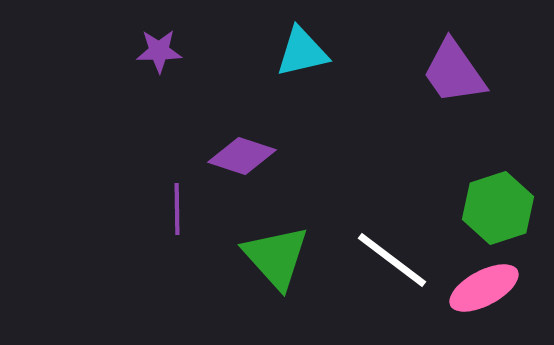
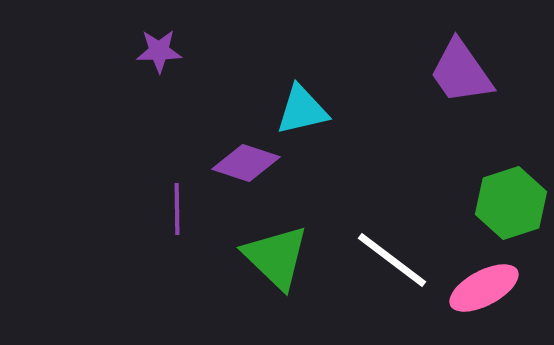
cyan triangle: moved 58 px down
purple trapezoid: moved 7 px right
purple diamond: moved 4 px right, 7 px down
green hexagon: moved 13 px right, 5 px up
green triangle: rotated 4 degrees counterclockwise
